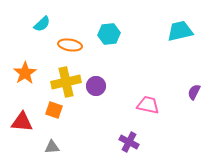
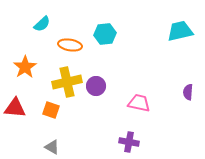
cyan hexagon: moved 4 px left
orange star: moved 6 px up
yellow cross: moved 1 px right
purple semicircle: moved 6 px left; rotated 21 degrees counterclockwise
pink trapezoid: moved 9 px left, 2 px up
orange square: moved 3 px left
red triangle: moved 7 px left, 14 px up
purple cross: rotated 18 degrees counterclockwise
gray triangle: rotated 35 degrees clockwise
